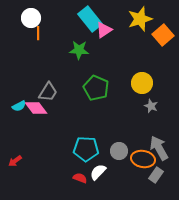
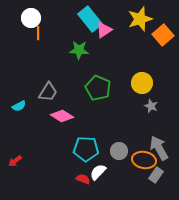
green pentagon: moved 2 px right
pink diamond: moved 26 px right, 8 px down; rotated 20 degrees counterclockwise
orange ellipse: moved 1 px right, 1 px down
red semicircle: moved 3 px right, 1 px down
